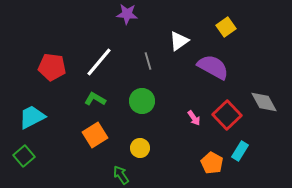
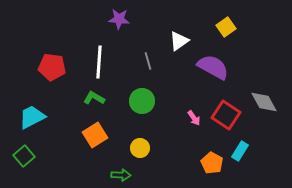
purple star: moved 8 px left, 5 px down
white line: rotated 36 degrees counterclockwise
green L-shape: moved 1 px left, 1 px up
red square: moved 1 px left; rotated 12 degrees counterclockwise
green arrow: rotated 126 degrees clockwise
